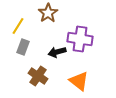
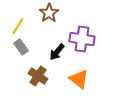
brown star: moved 1 px right
purple cross: moved 2 px right
gray rectangle: moved 2 px left; rotated 56 degrees counterclockwise
black arrow: rotated 36 degrees counterclockwise
orange triangle: moved 2 px up
